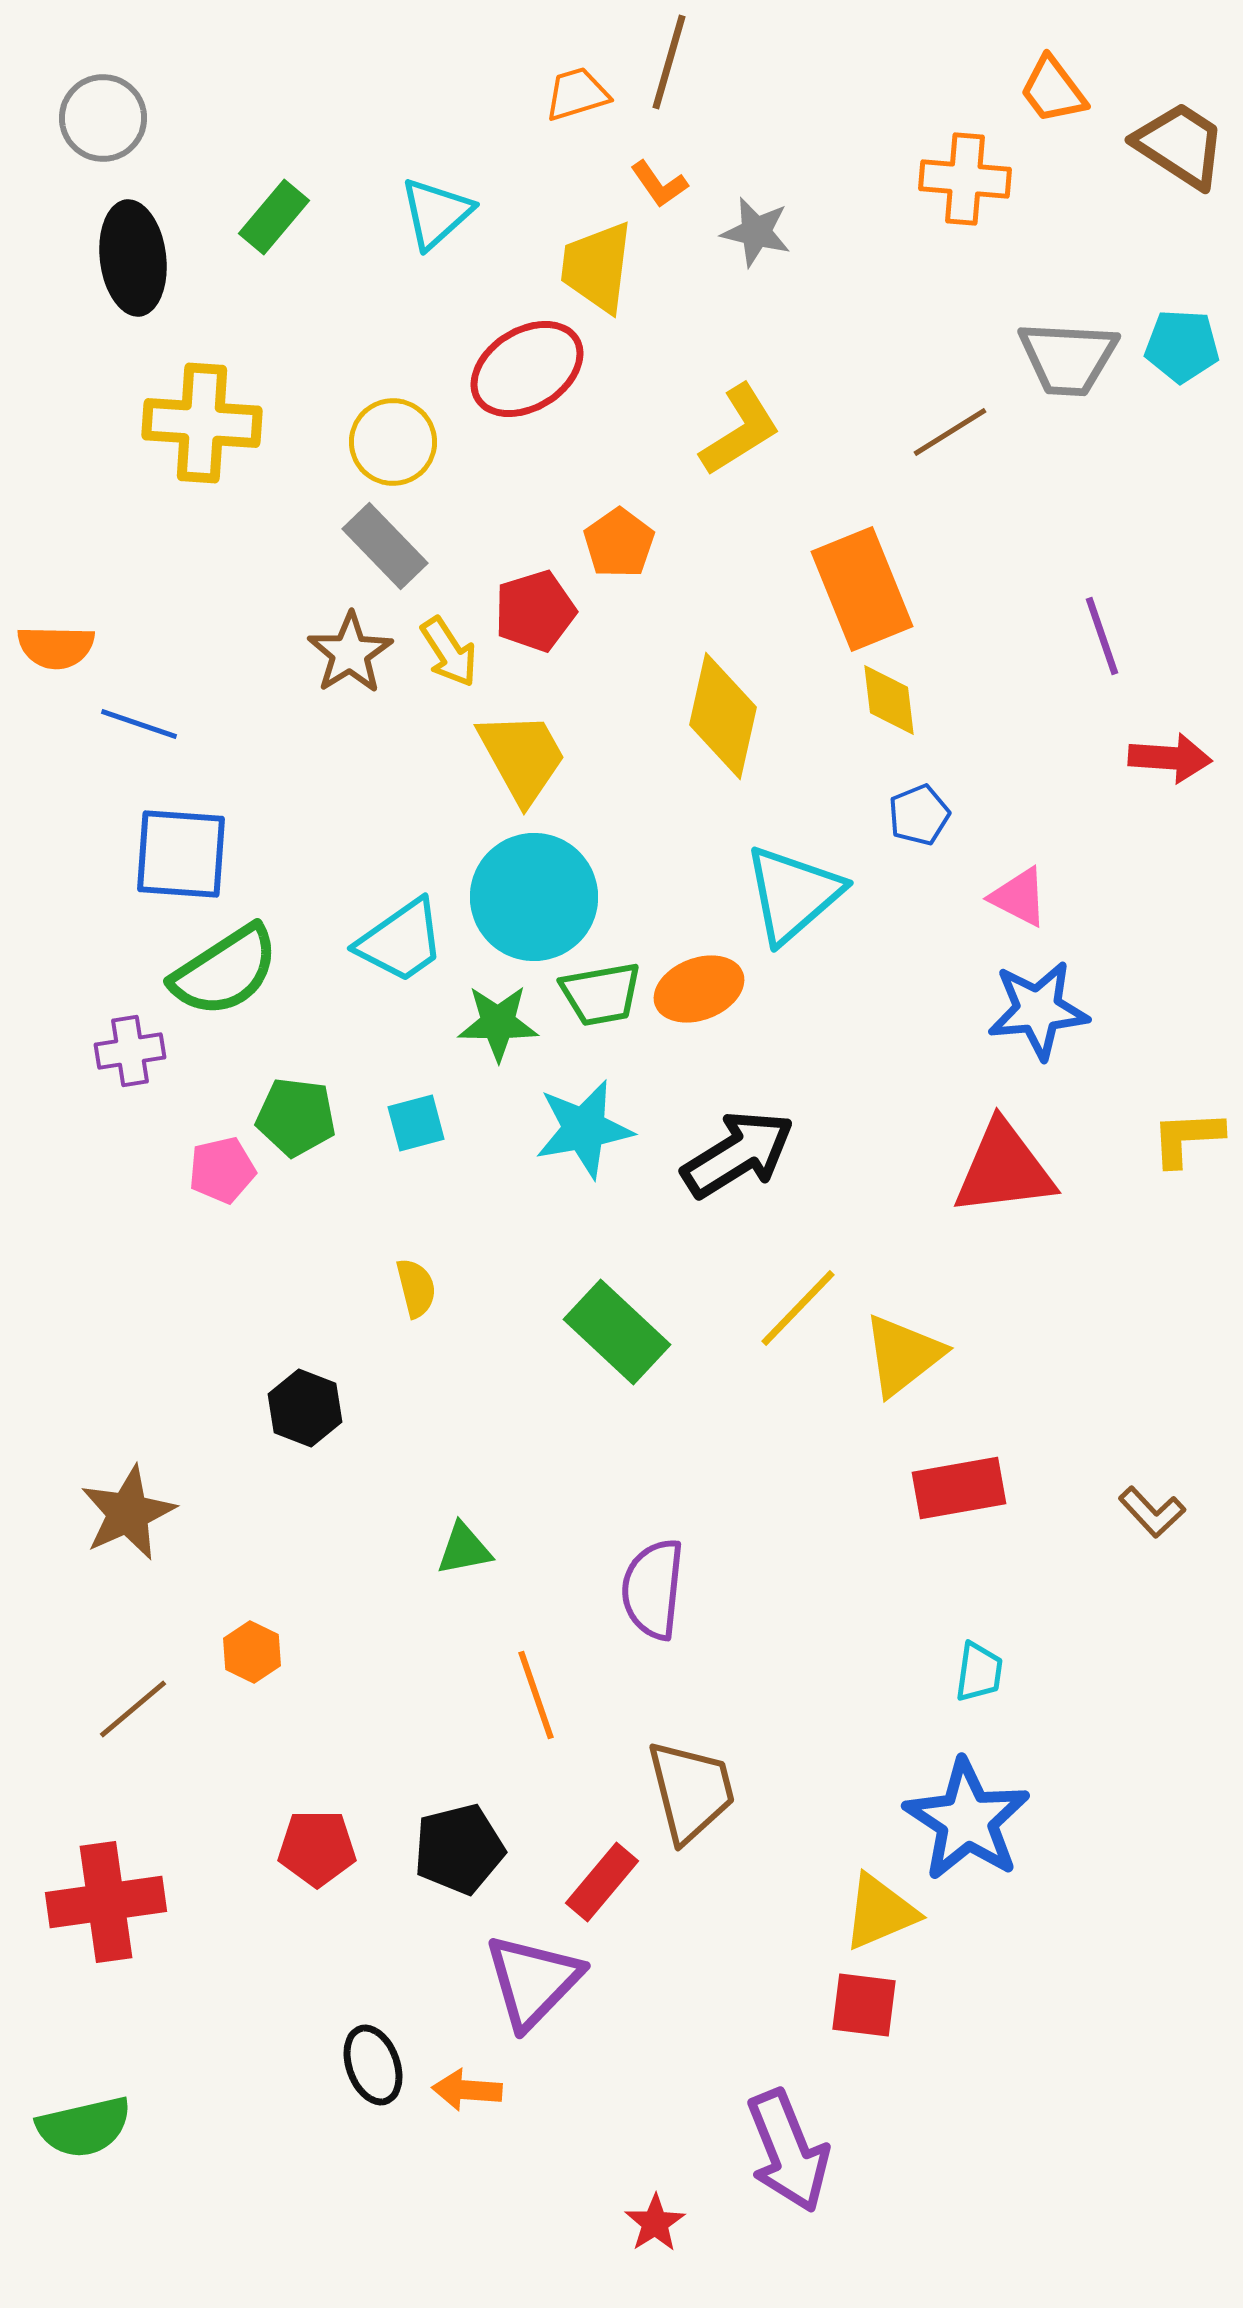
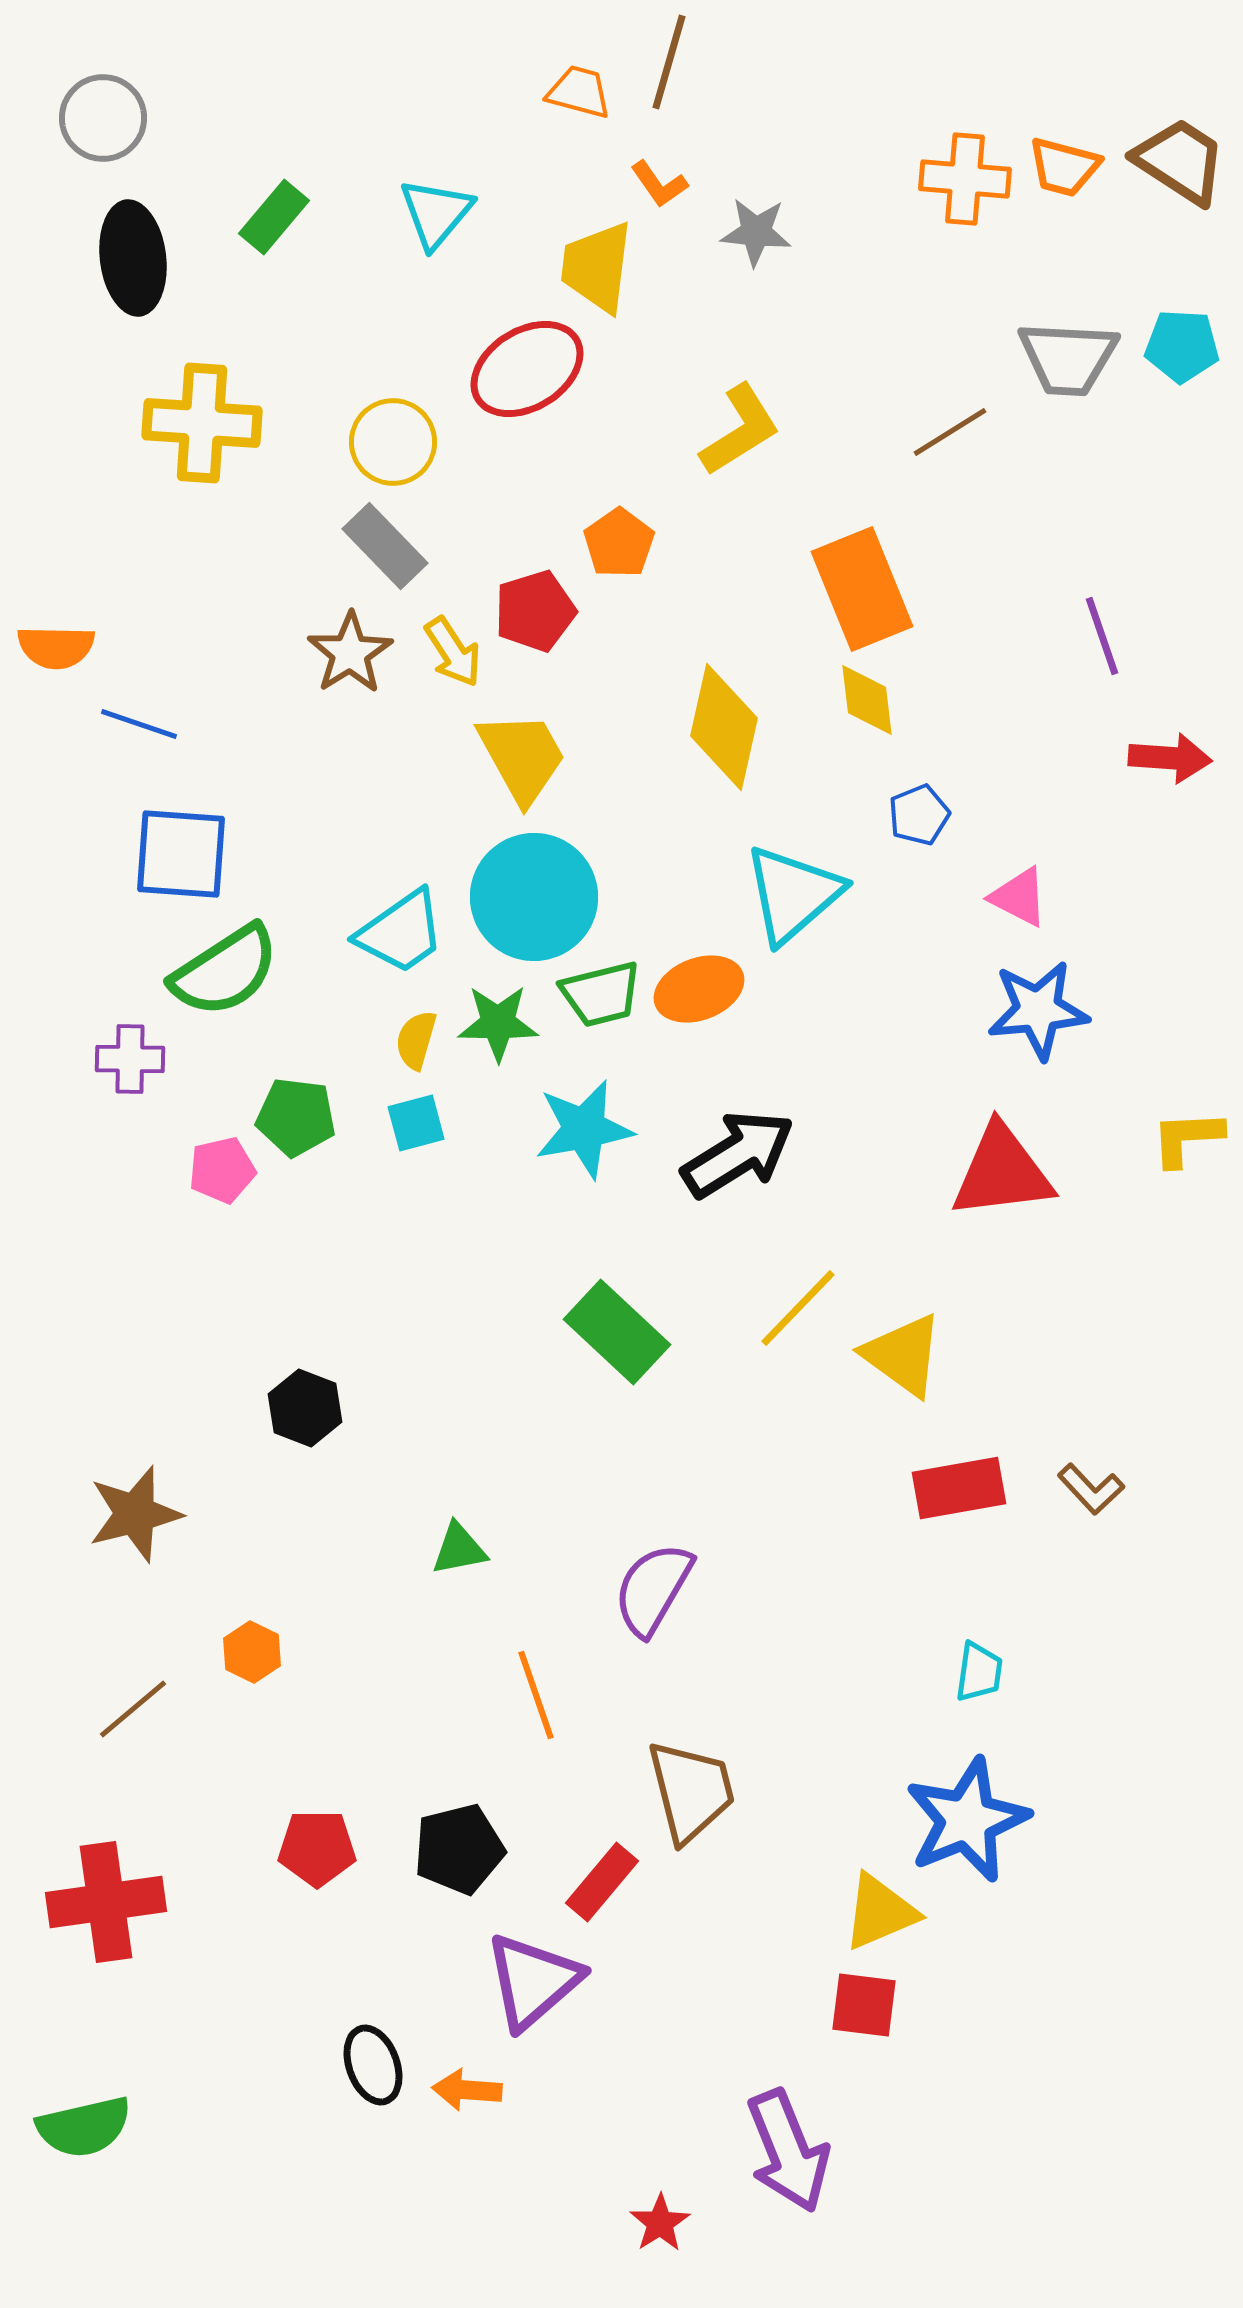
orange trapezoid at (1053, 90): moved 11 px right, 77 px down; rotated 38 degrees counterclockwise
orange trapezoid at (577, 94): moved 2 px right, 2 px up; rotated 32 degrees clockwise
brown trapezoid at (1180, 145): moved 16 px down
cyan triangle at (436, 213): rotated 8 degrees counterclockwise
gray star at (756, 232): rotated 8 degrees counterclockwise
yellow arrow at (449, 652): moved 4 px right
yellow diamond at (889, 700): moved 22 px left
yellow diamond at (723, 716): moved 1 px right, 11 px down
cyan trapezoid at (401, 941): moved 9 px up
green trapezoid at (601, 994): rotated 4 degrees counterclockwise
purple cross at (130, 1051): moved 8 px down; rotated 10 degrees clockwise
red triangle at (1004, 1169): moved 2 px left, 3 px down
yellow semicircle at (416, 1288): moved 248 px up; rotated 150 degrees counterclockwise
yellow triangle at (903, 1355): rotated 46 degrees counterclockwise
brown L-shape at (1152, 1512): moved 61 px left, 23 px up
brown star at (128, 1513): moved 7 px right, 1 px down; rotated 10 degrees clockwise
green triangle at (464, 1549): moved 5 px left
purple semicircle at (653, 1589): rotated 24 degrees clockwise
blue star at (967, 1820): rotated 17 degrees clockwise
purple triangle at (533, 1981): rotated 5 degrees clockwise
red star at (655, 2223): moved 5 px right
